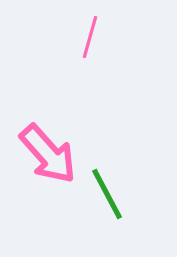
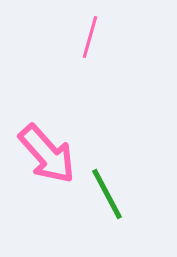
pink arrow: moved 1 px left
